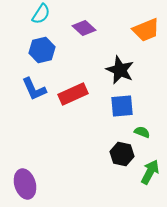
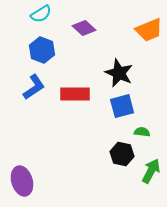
cyan semicircle: rotated 25 degrees clockwise
orange trapezoid: moved 3 px right
blue hexagon: rotated 25 degrees counterclockwise
black star: moved 1 px left, 3 px down
blue L-shape: moved 2 px up; rotated 100 degrees counterclockwise
red rectangle: moved 2 px right; rotated 24 degrees clockwise
blue square: rotated 10 degrees counterclockwise
green semicircle: rotated 14 degrees counterclockwise
green arrow: moved 1 px right, 1 px up
purple ellipse: moved 3 px left, 3 px up
